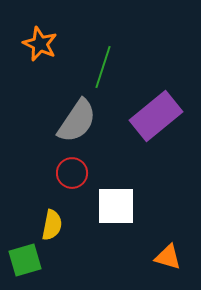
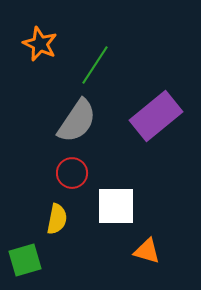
green line: moved 8 px left, 2 px up; rotated 15 degrees clockwise
yellow semicircle: moved 5 px right, 6 px up
orange triangle: moved 21 px left, 6 px up
